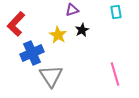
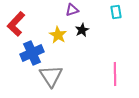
pink line: rotated 15 degrees clockwise
